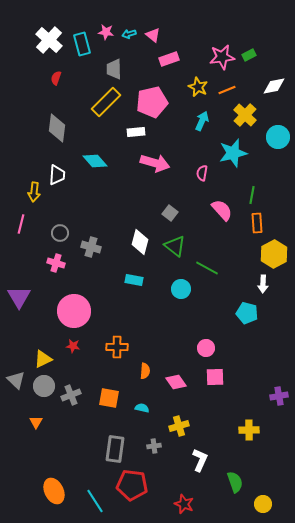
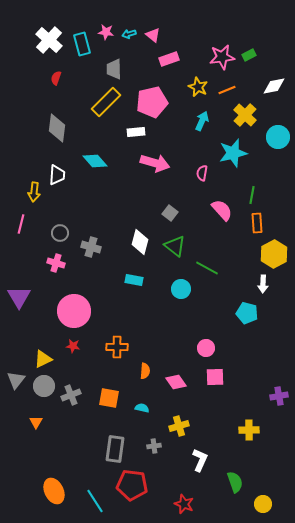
gray triangle at (16, 380): rotated 24 degrees clockwise
